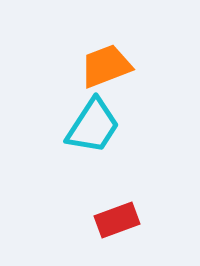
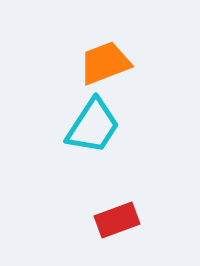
orange trapezoid: moved 1 px left, 3 px up
